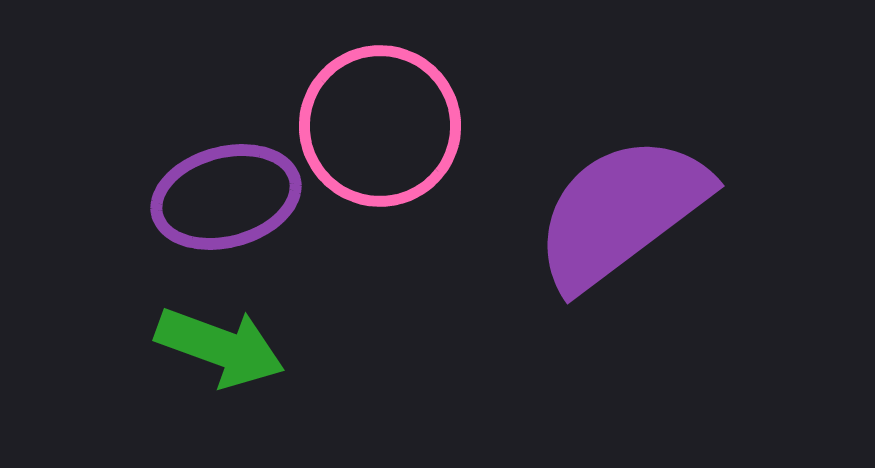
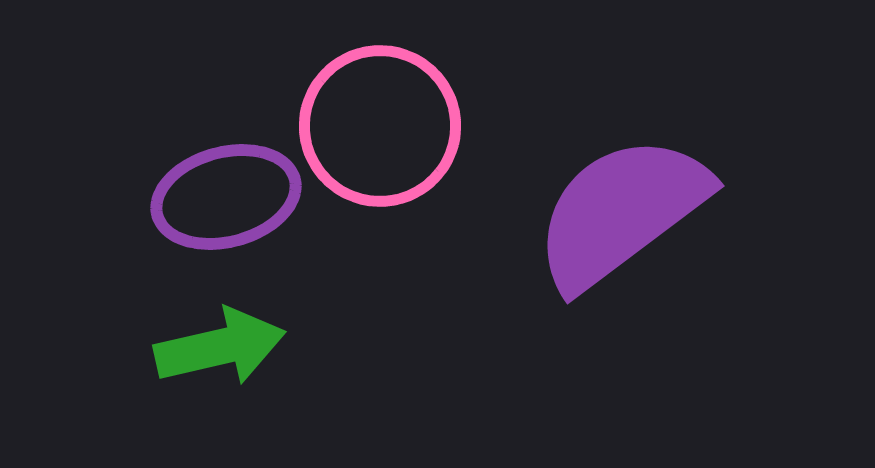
green arrow: rotated 33 degrees counterclockwise
